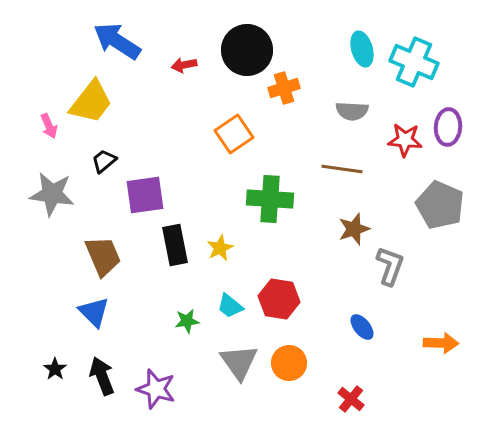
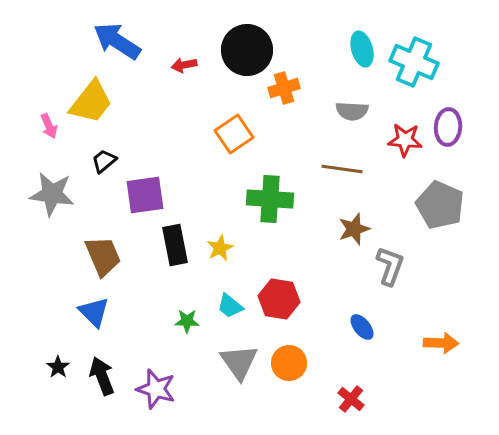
green star: rotated 10 degrees clockwise
black star: moved 3 px right, 2 px up
